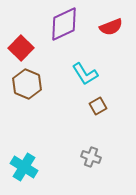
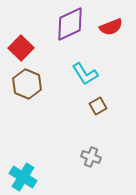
purple diamond: moved 6 px right
cyan cross: moved 1 px left, 10 px down
